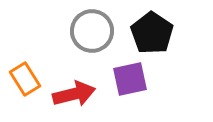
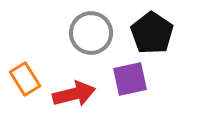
gray circle: moved 1 px left, 2 px down
